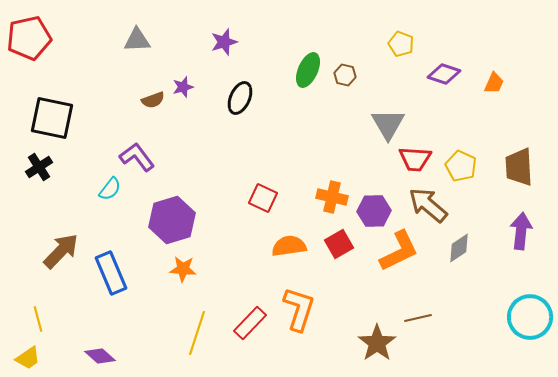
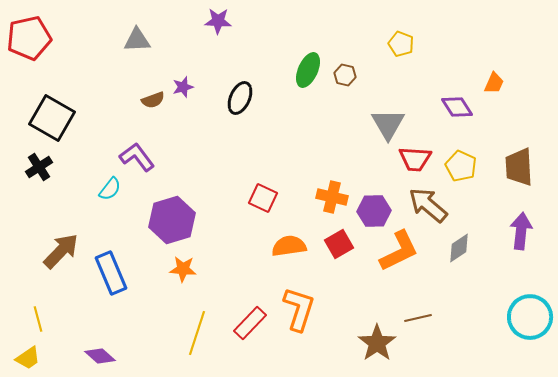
purple star at (224, 42): moved 6 px left, 21 px up; rotated 20 degrees clockwise
purple diamond at (444, 74): moved 13 px right, 33 px down; rotated 40 degrees clockwise
black square at (52, 118): rotated 18 degrees clockwise
